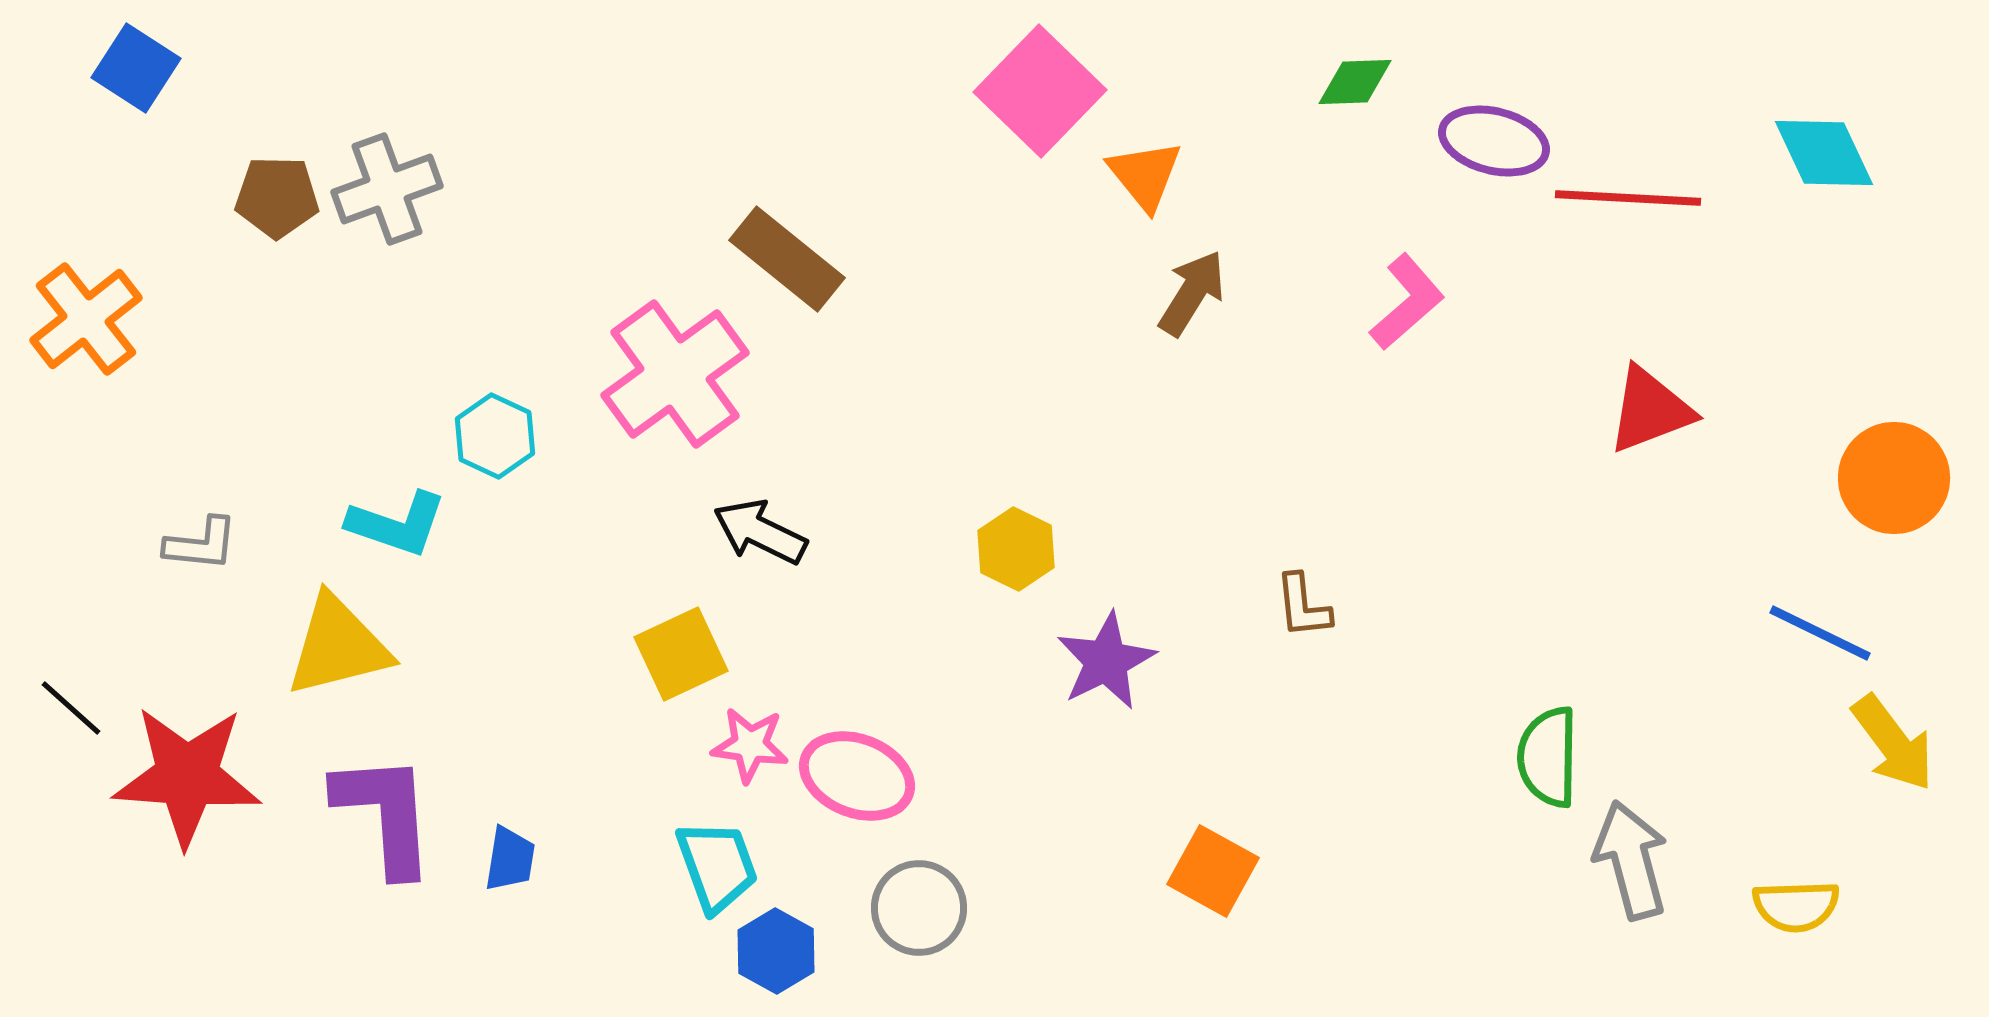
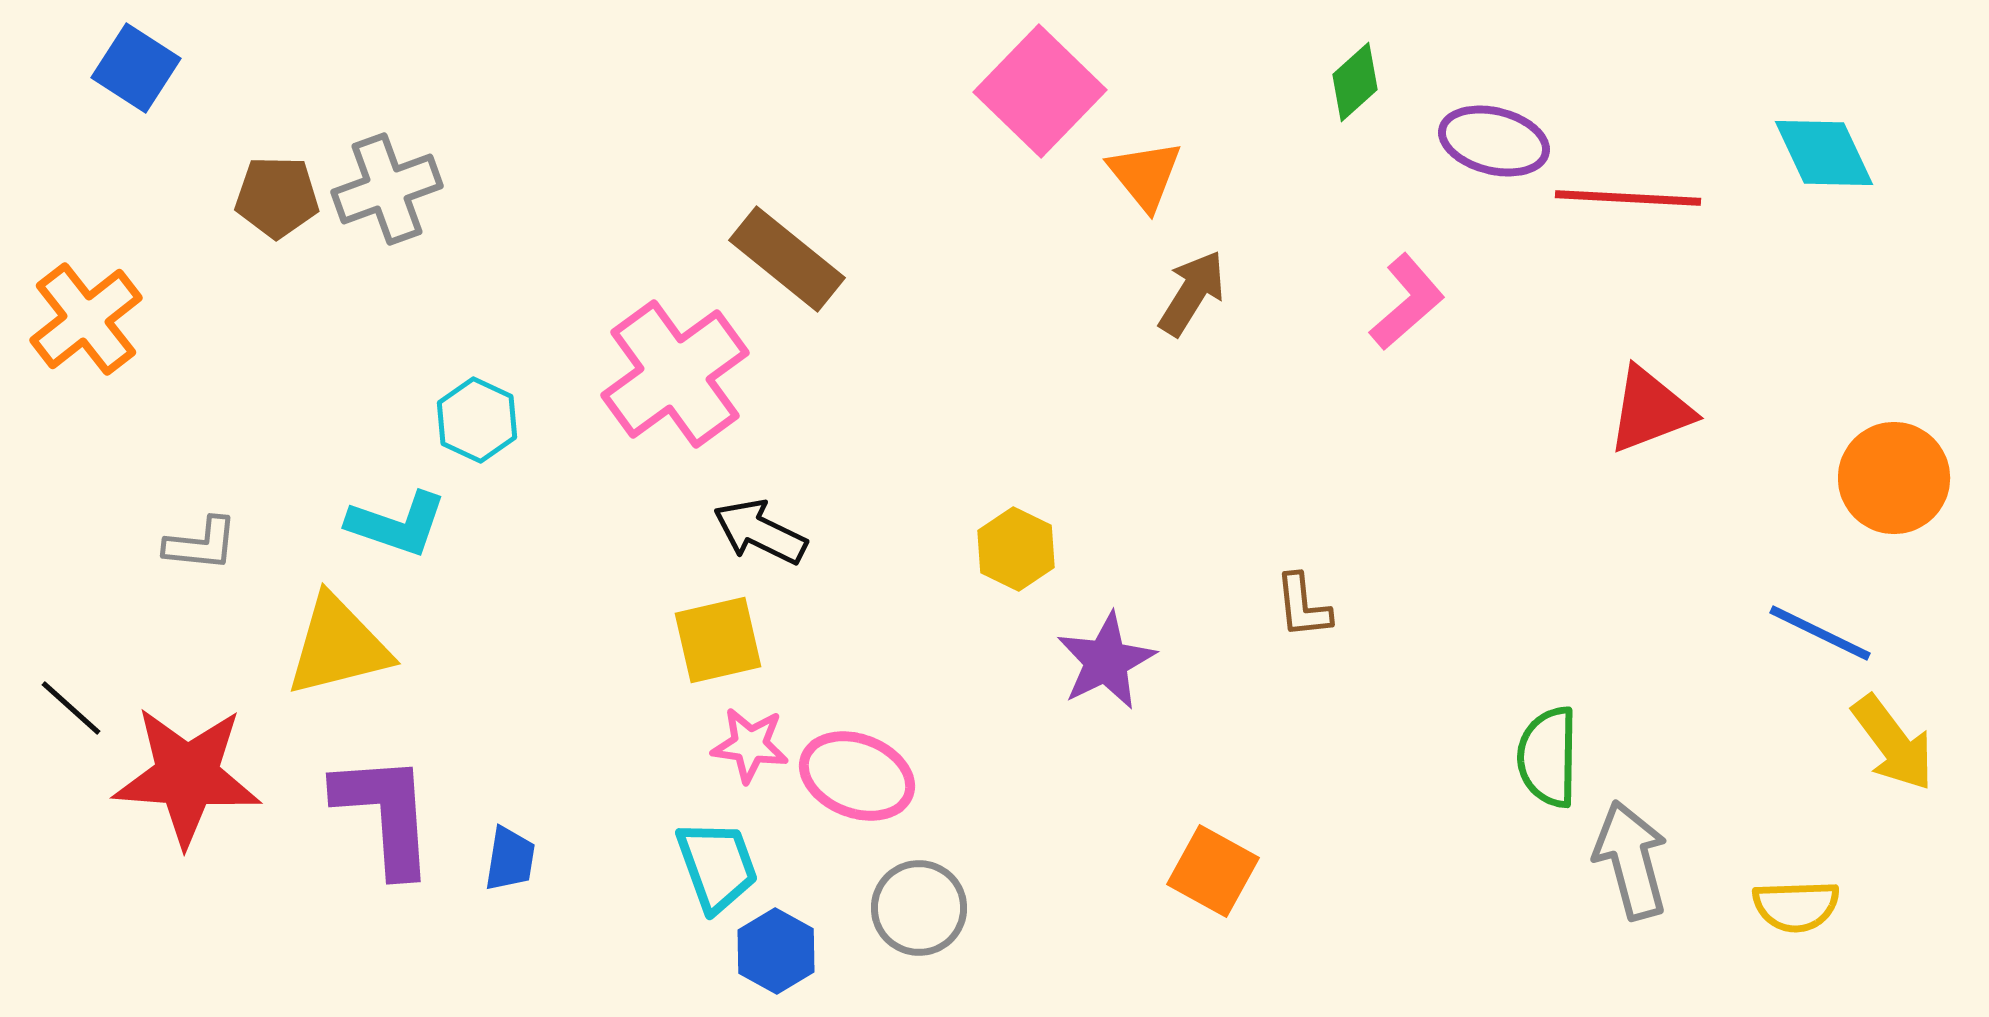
green diamond: rotated 40 degrees counterclockwise
cyan hexagon: moved 18 px left, 16 px up
yellow square: moved 37 px right, 14 px up; rotated 12 degrees clockwise
